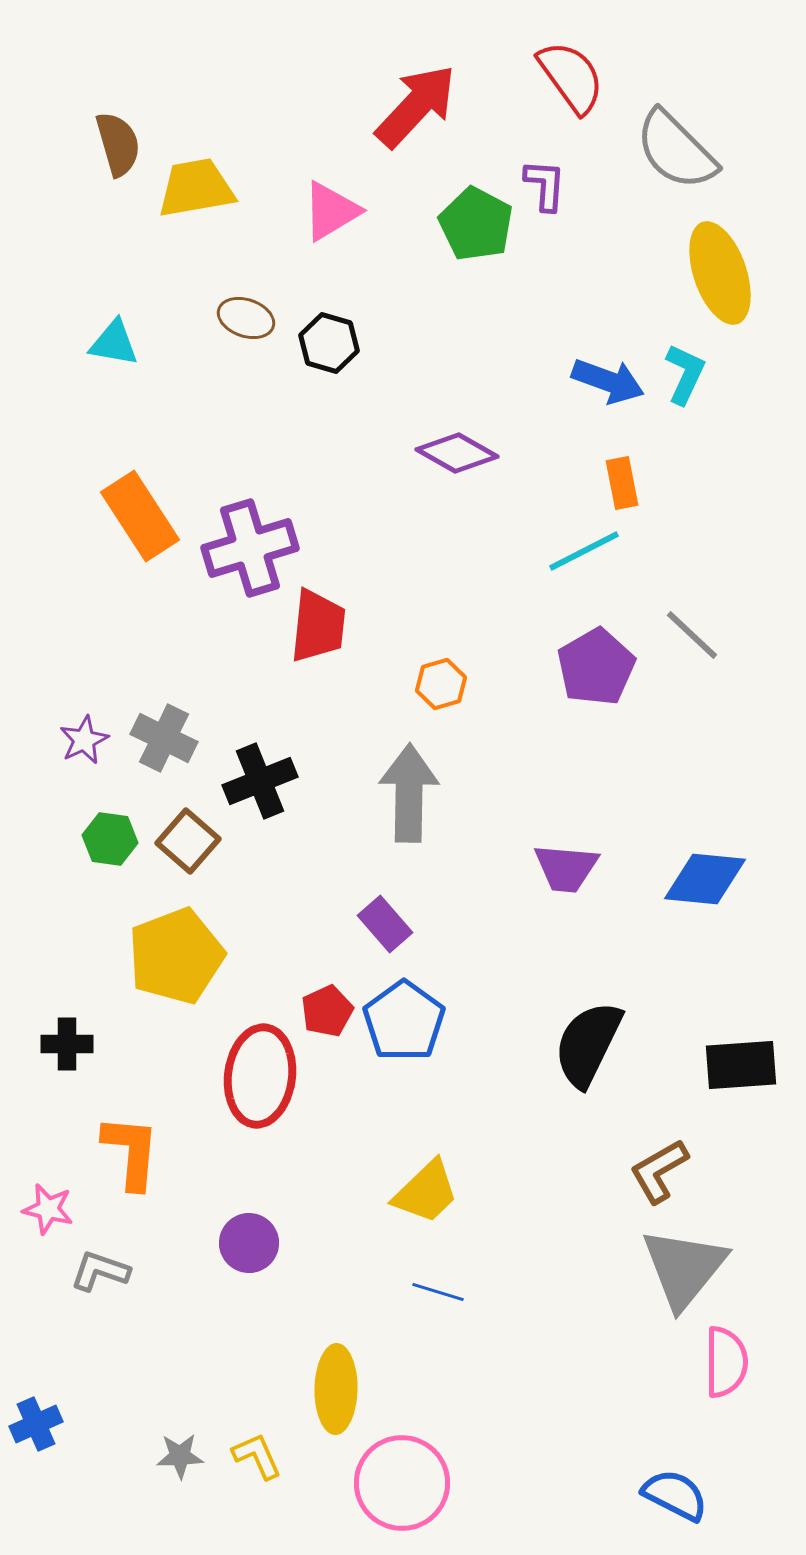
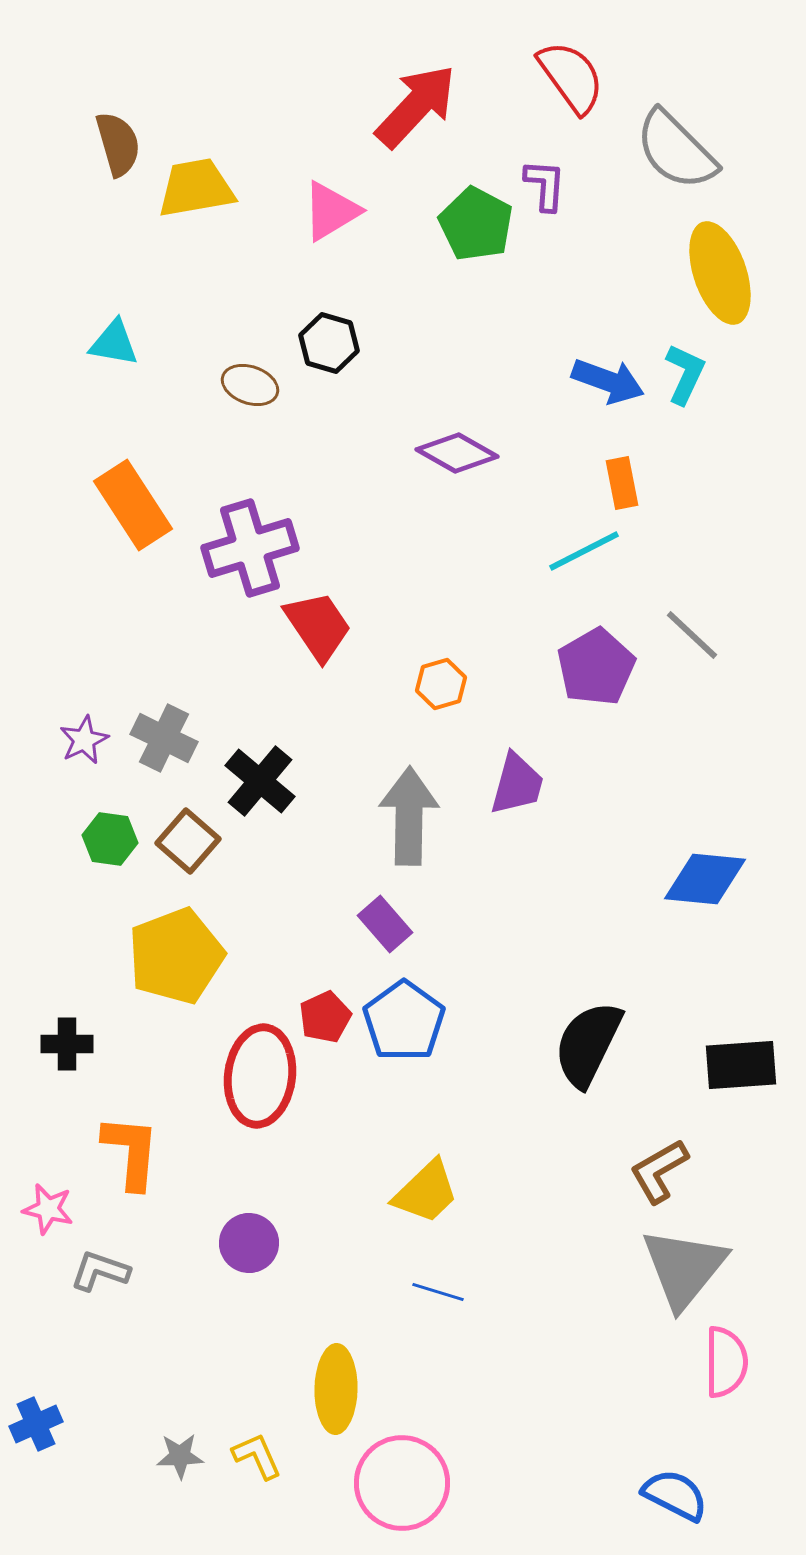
brown ellipse at (246, 318): moved 4 px right, 67 px down
orange rectangle at (140, 516): moved 7 px left, 11 px up
red trapezoid at (318, 626): rotated 40 degrees counterclockwise
black cross at (260, 781): rotated 28 degrees counterclockwise
gray arrow at (409, 793): moved 23 px down
purple trapezoid at (566, 868): moved 49 px left, 84 px up; rotated 80 degrees counterclockwise
red pentagon at (327, 1011): moved 2 px left, 6 px down
